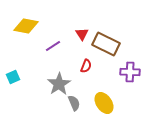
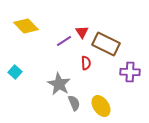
yellow diamond: rotated 35 degrees clockwise
red triangle: moved 2 px up
purple line: moved 11 px right, 5 px up
red semicircle: moved 3 px up; rotated 24 degrees counterclockwise
cyan square: moved 2 px right, 5 px up; rotated 24 degrees counterclockwise
gray star: rotated 10 degrees counterclockwise
yellow ellipse: moved 3 px left, 3 px down
